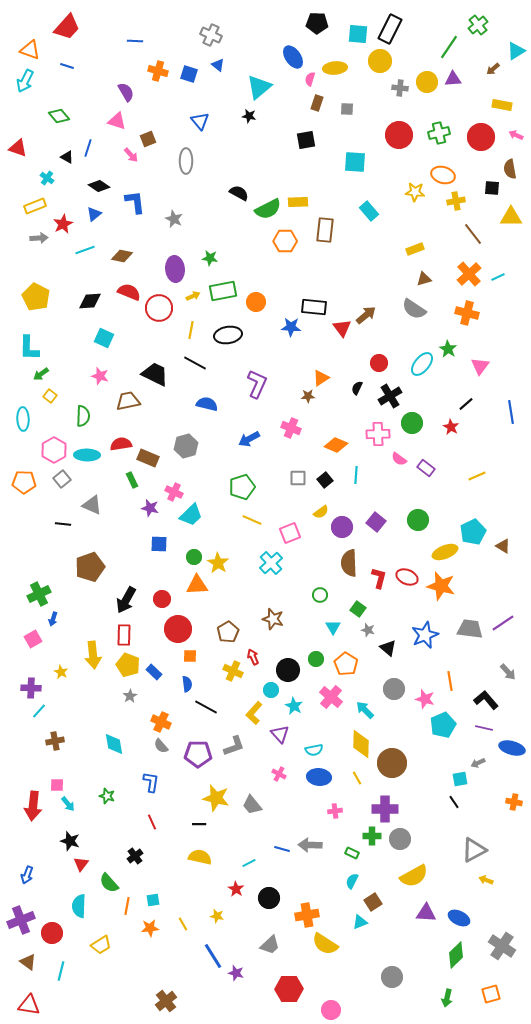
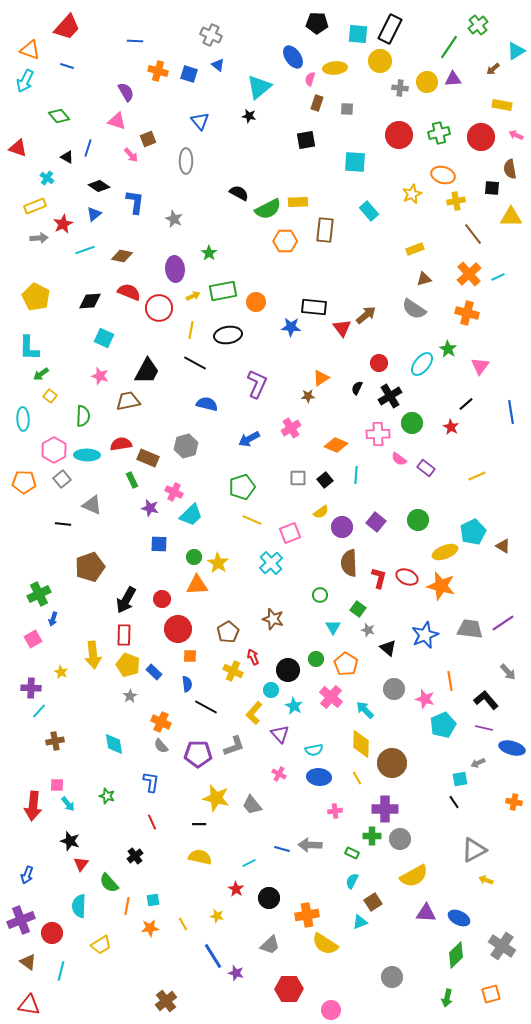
yellow star at (415, 192): moved 3 px left, 2 px down; rotated 30 degrees counterclockwise
blue L-shape at (135, 202): rotated 15 degrees clockwise
green star at (210, 258): moved 1 px left, 5 px up; rotated 28 degrees clockwise
black trapezoid at (155, 374): moved 8 px left, 3 px up; rotated 92 degrees clockwise
pink cross at (291, 428): rotated 36 degrees clockwise
